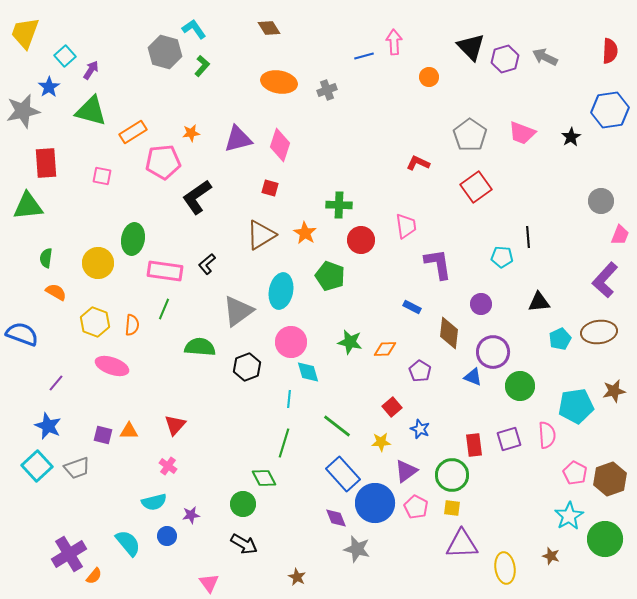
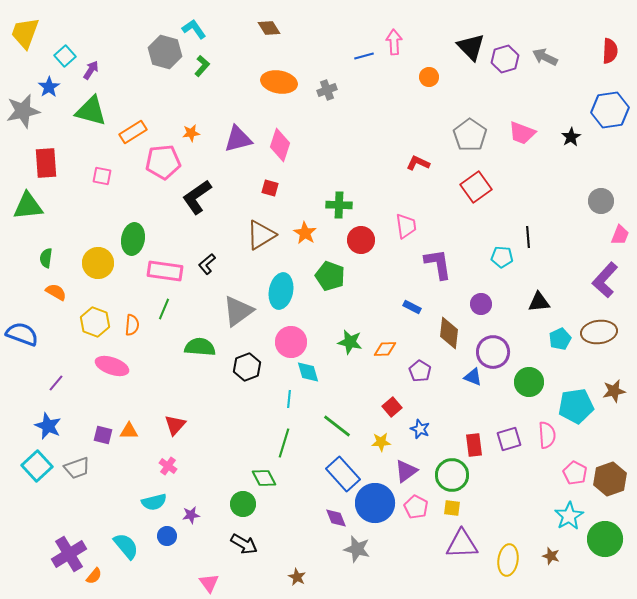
green circle at (520, 386): moved 9 px right, 4 px up
cyan semicircle at (128, 543): moved 2 px left, 3 px down
yellow ellipse at (505, 568): moved 3 px right, 8 px up; rotated 16 degrees clockwise
